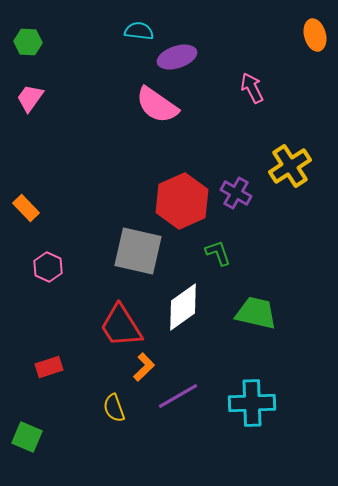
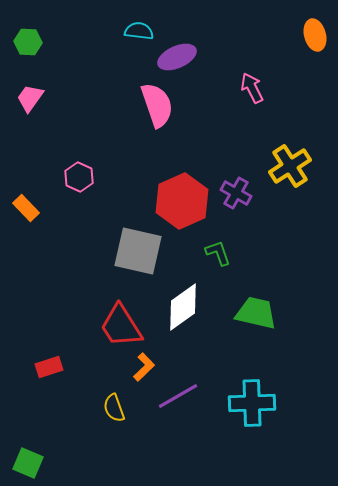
purple ellipse: rotated 6 degrees counterclockwise
pink semicircle: rotated 144 degrees counterclockwise
pink hexagon: moved 31 px right, 90 px up
green square: moved 1 px right, 26 px down
